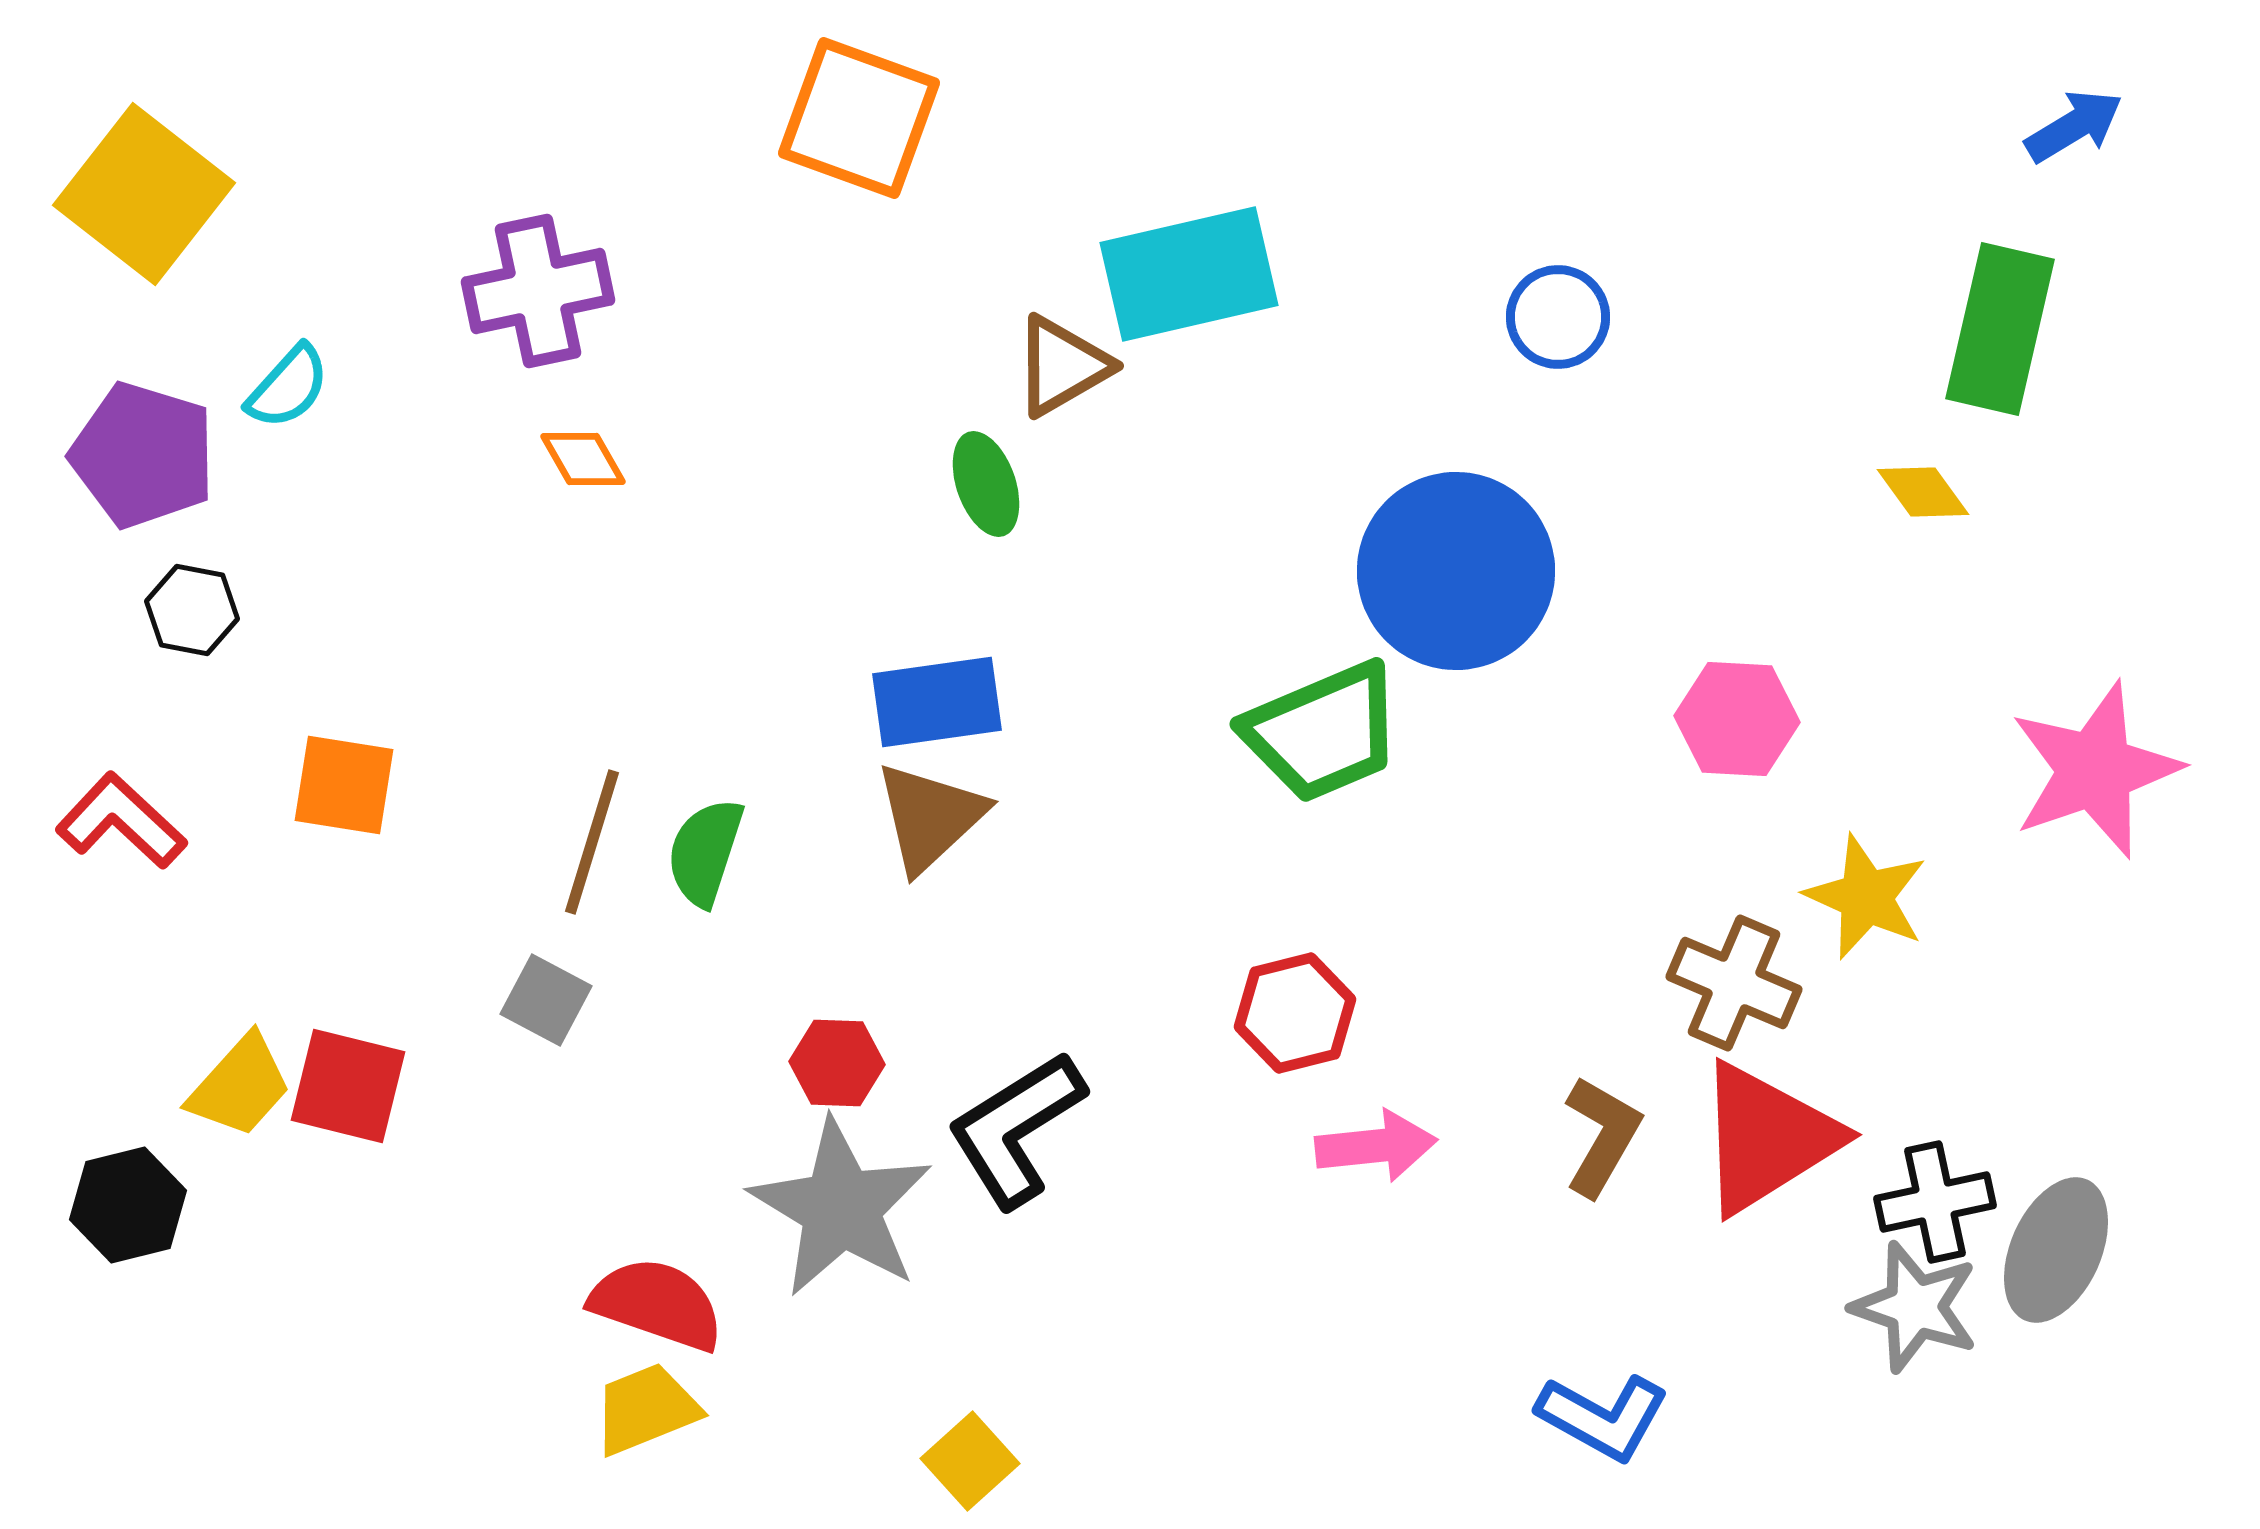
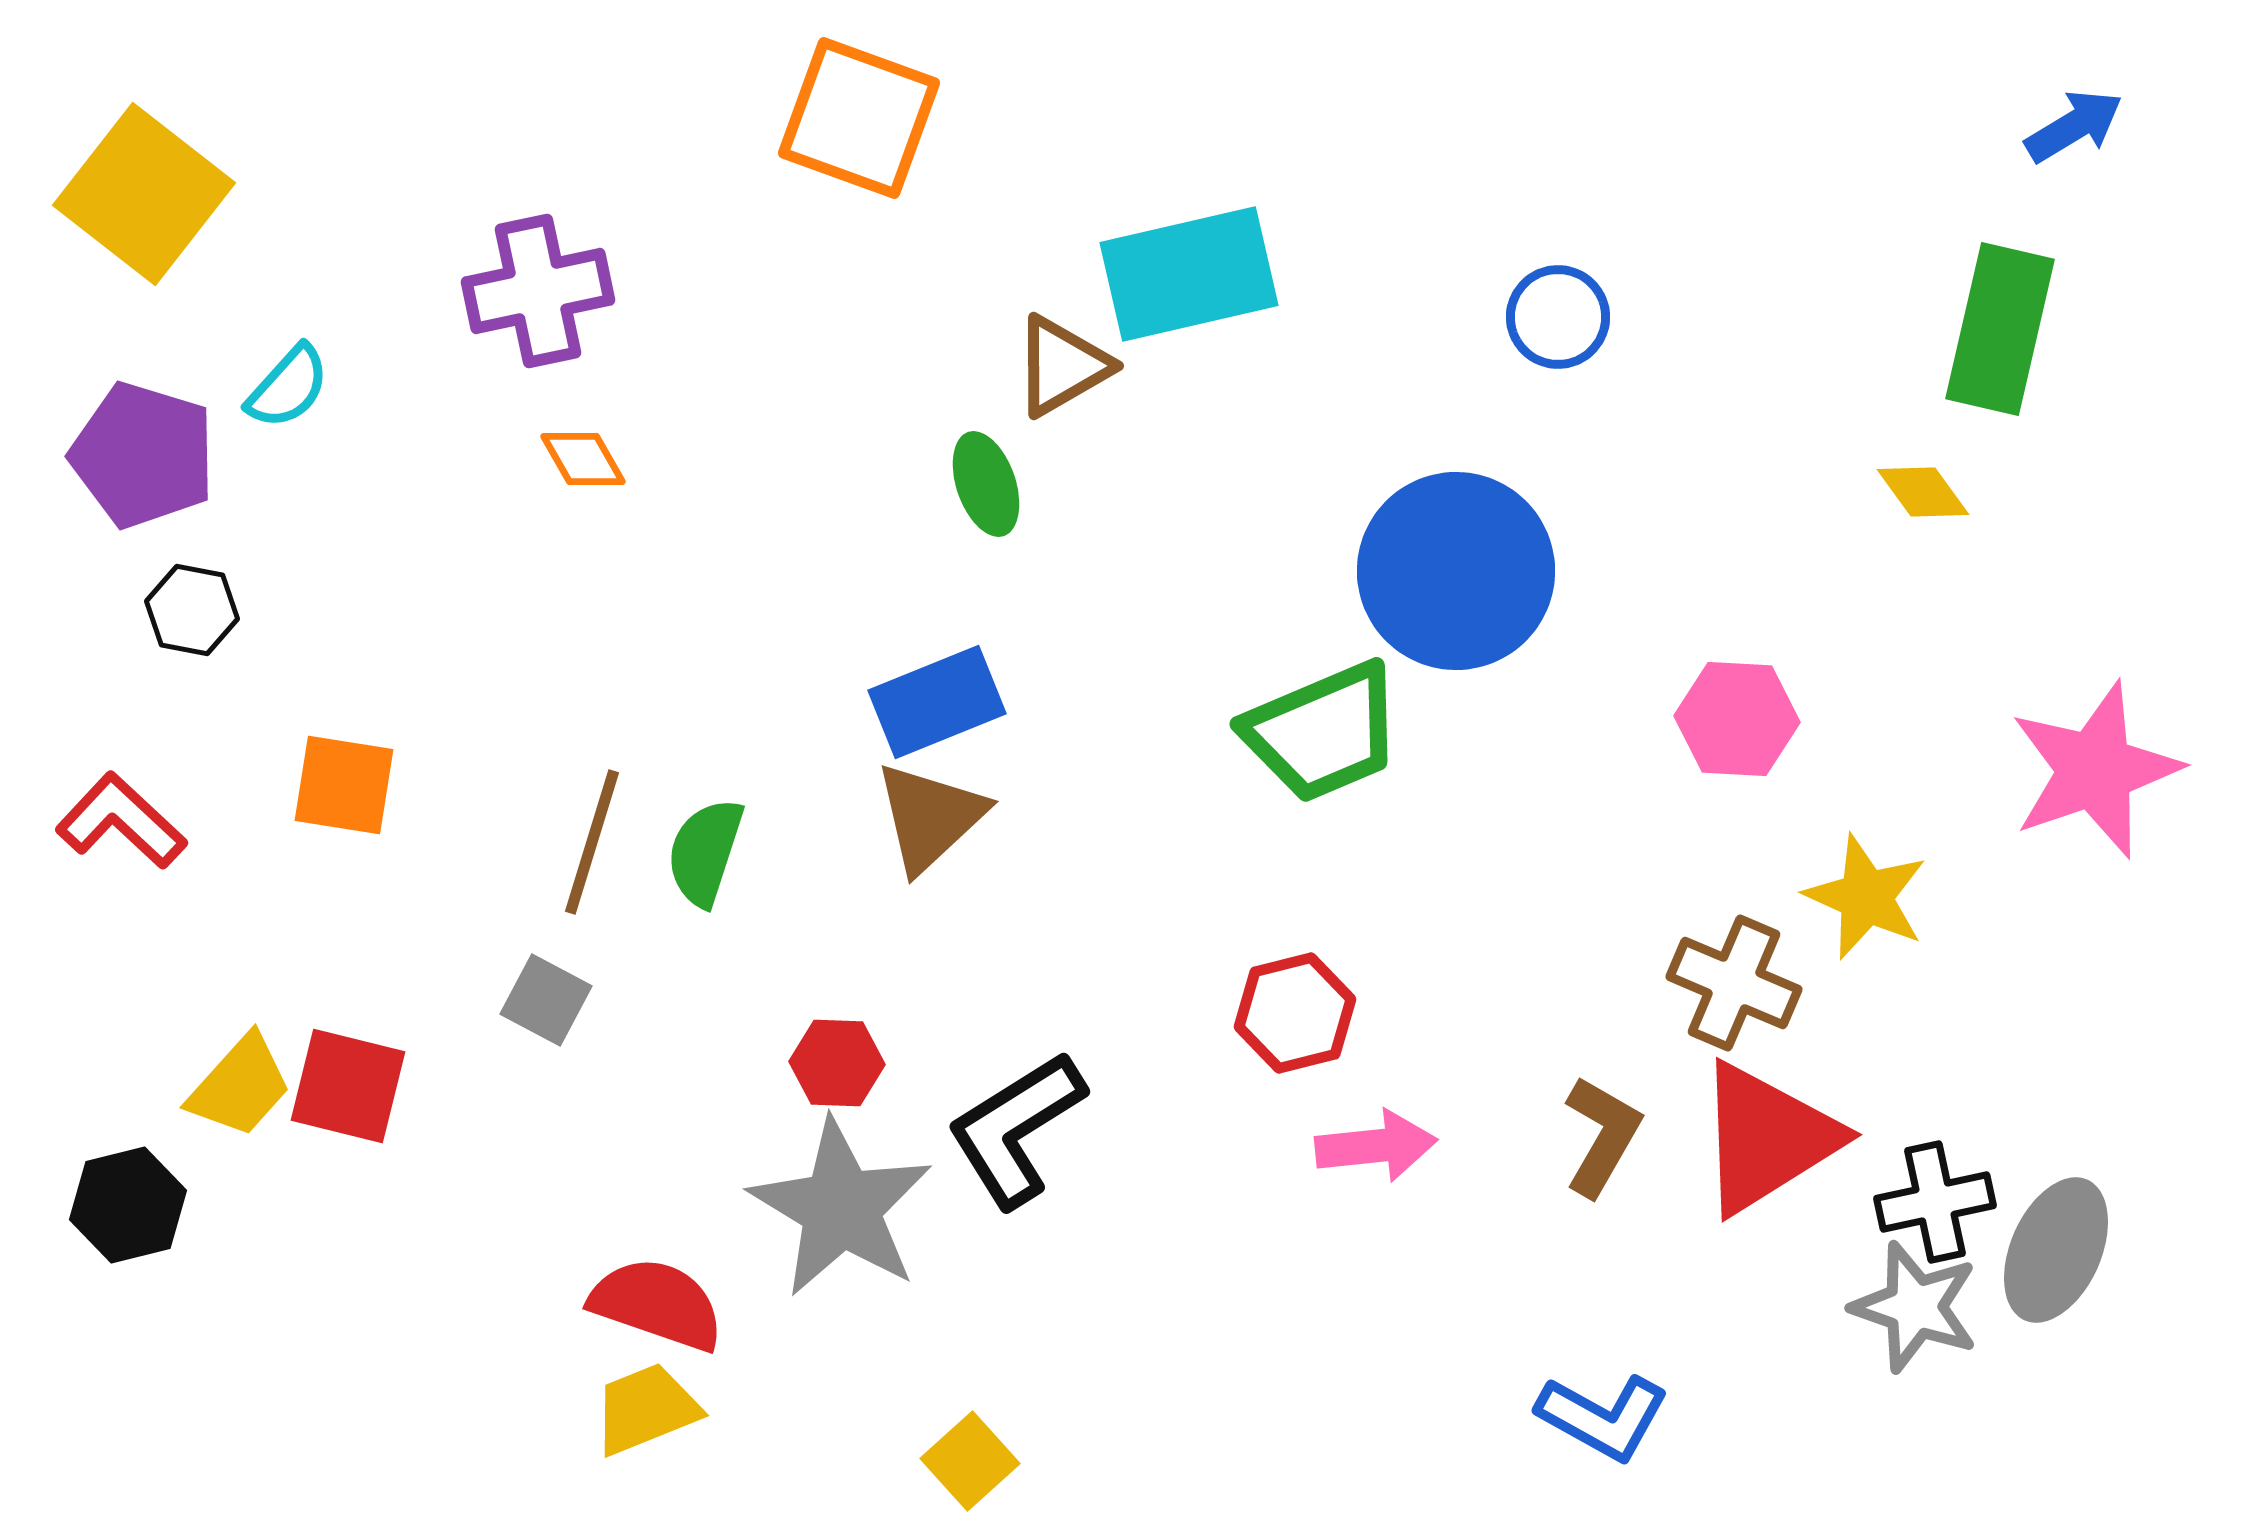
blue rectangle at (937, 702): rotated 14 degrees counterclockwise
